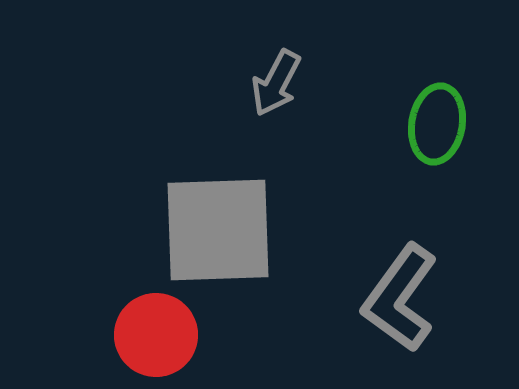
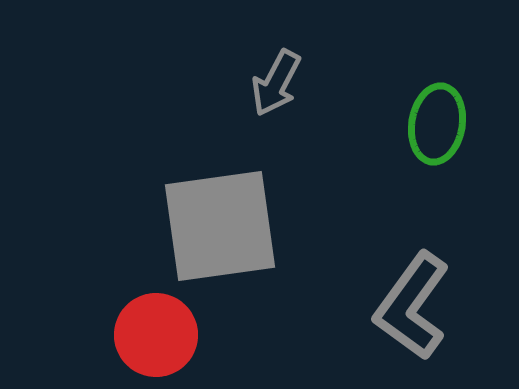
gray square: moved 2 px right, 4 px up; rotated 6 degrees counterclockwise
gray L-shape: moved 12 px right, 8 px down
